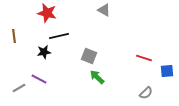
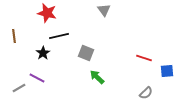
gray triangle: rotated 24 degrees clockwise
black star: moved 1 px left, 1 px down; rotated 24 degrees counterclockwise
gray square: moved 3 px left, 3 px up
purple line: moved 2 px left, 1 px up
